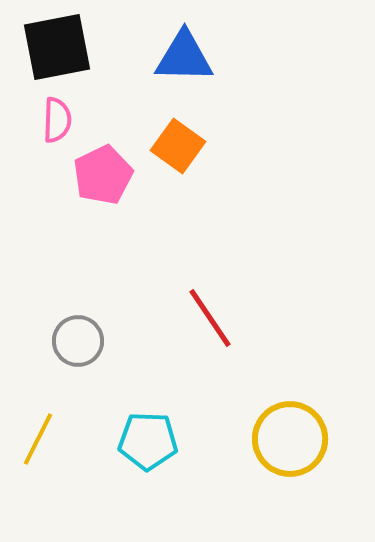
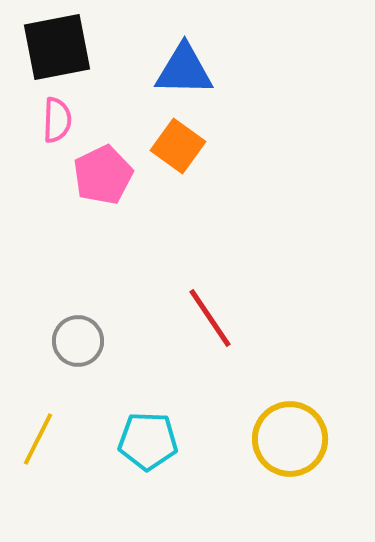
blue triangle: moved 13 px down
